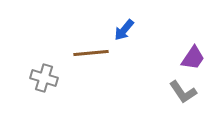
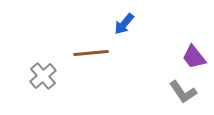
blue arrow: moved 6 px up
purple trapezoid: moved 1 px right, 1 px up; rotated 108 degrees clockwise
gray cross: moved 1 px left, 2 px up; rotated 32 degrees clockwise
